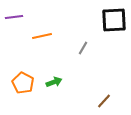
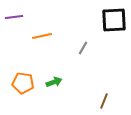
orange pentagon: rotated 20 degrees counterclockwise
brown line: rotated 21 degrees counterclockwise
